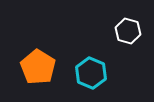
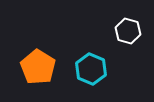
cyan hexagon: moved 4 px up
